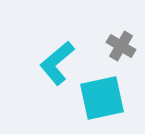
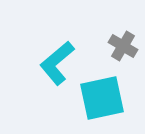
gray cross: moved 2 px right
